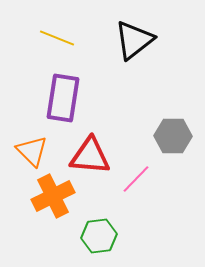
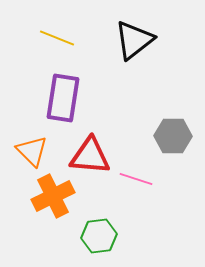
pink line: rotated 64 degrees clockwise
